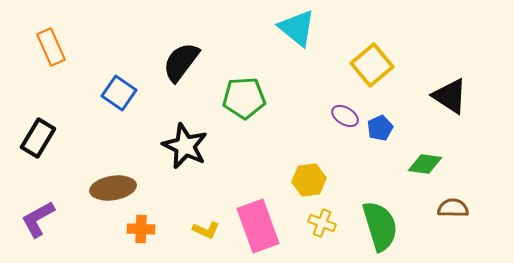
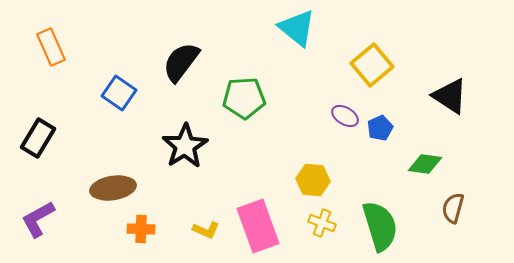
black star: rotated 15 degrees clockwise
yellow hexagon: moved 4 px right; rotated 12 degrees clockwise
brown semicircle: rotated 76 degrees counterclockwise
